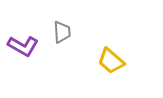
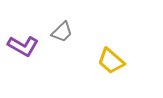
gray trapezoid: rotated 50 degrees clockwise
